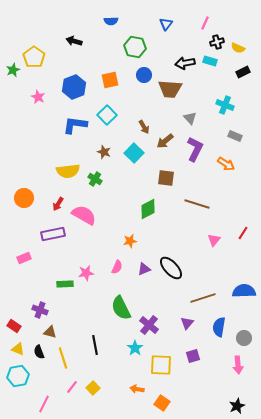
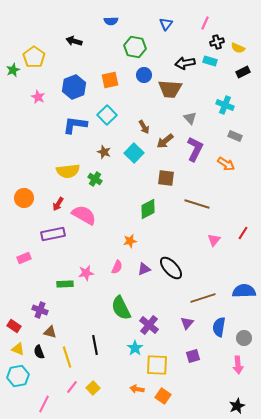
yellow line at (63, 358): moved 4 px right, 1 px up
yellow square at (161, 365): moved 4 px left
orange square at (162, 403): moved 1 px right, 7 px up
